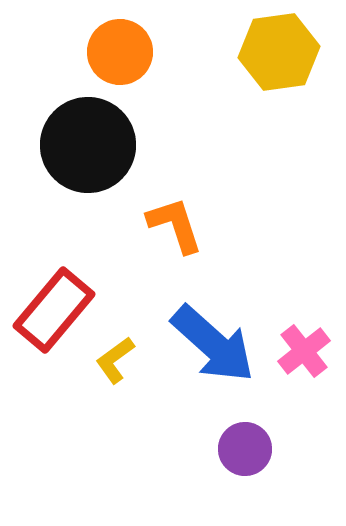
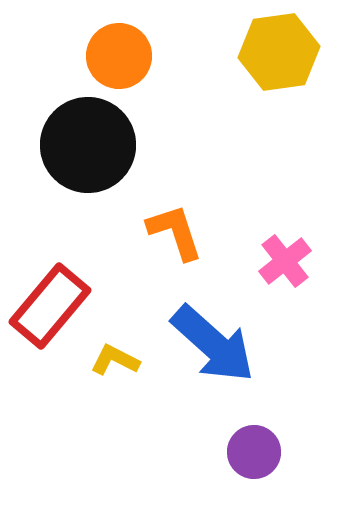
orange circle: moved 1 px left, 4 px down
orange L-shape: moved 7 px down
red rectangle: moved 4 px left, 4 px up
pink cross: moved 19 px left, 90 px up
yellow L-shape: rotated 63 degrees clockwise
purple circle: moved 9 px right, 3 px down
